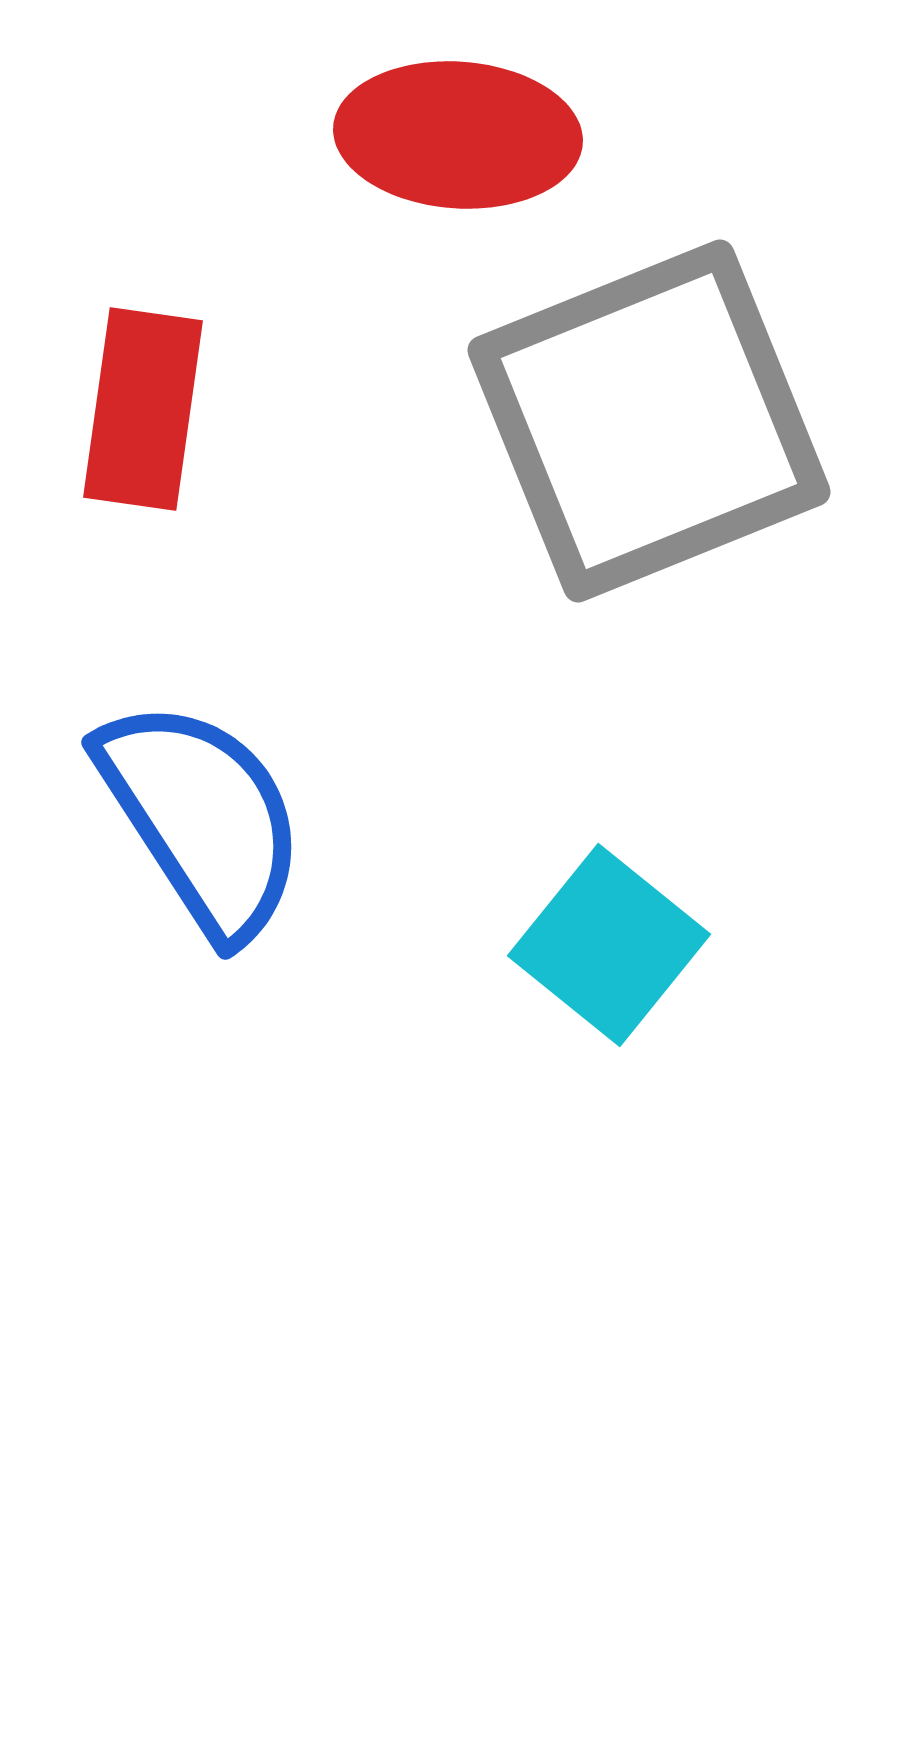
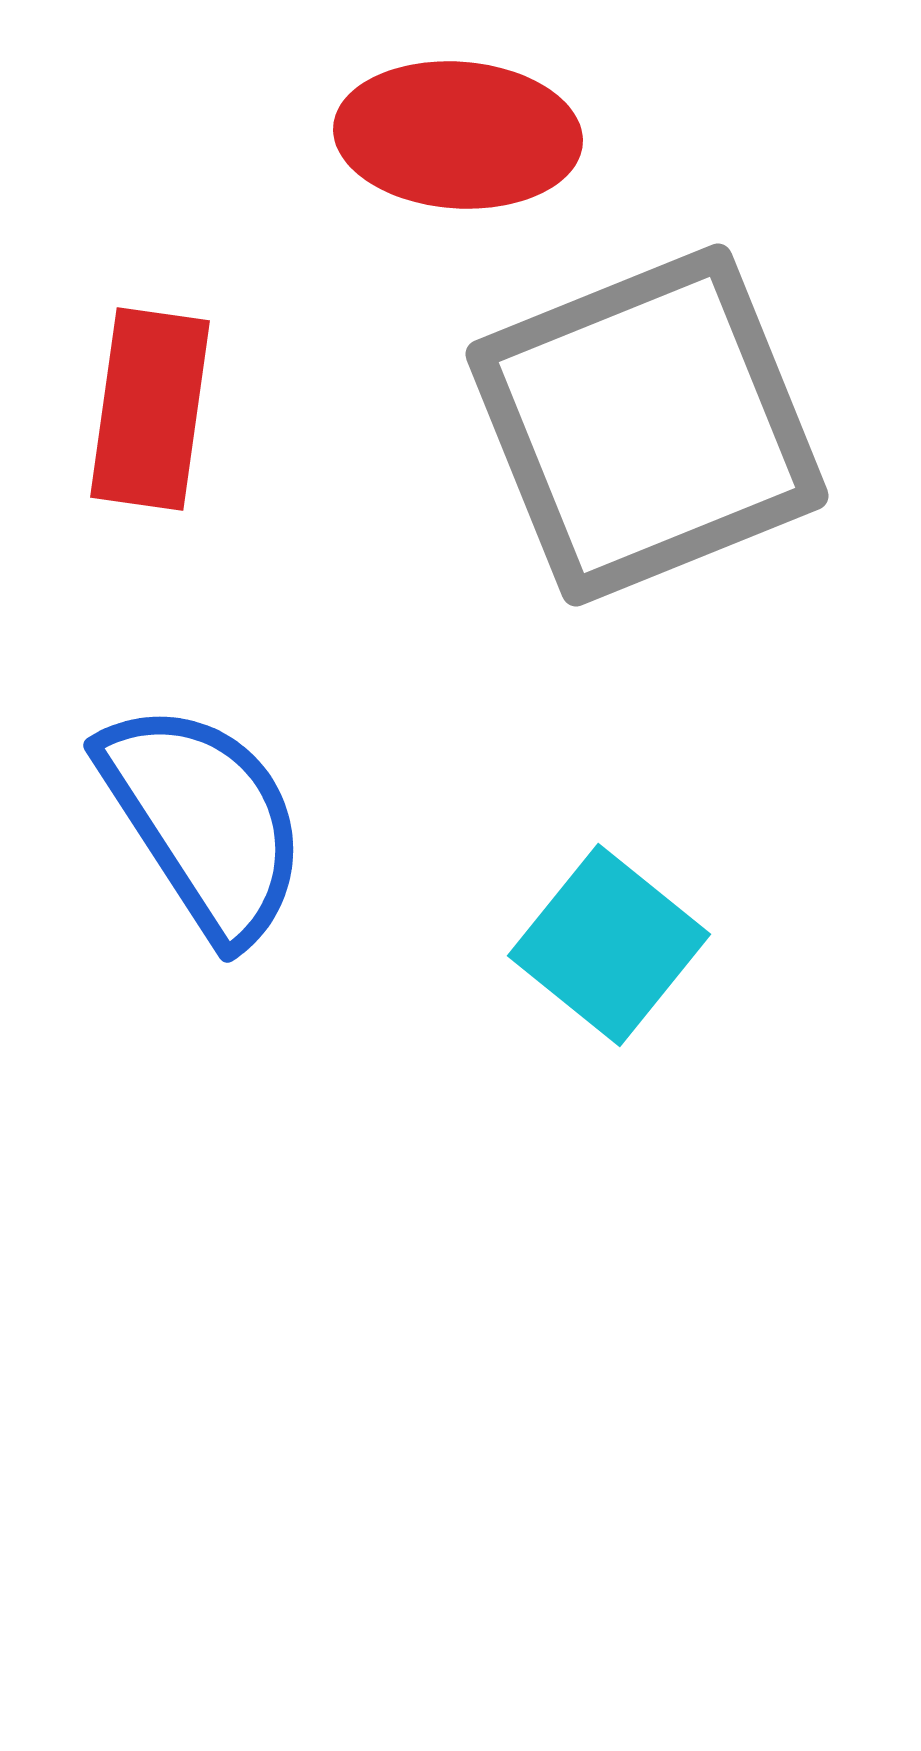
red rectangle: moved 7 px right
gray square: moved 2 px left, 4 px down
blue semicircle: moved 2 px right, 3 px down
